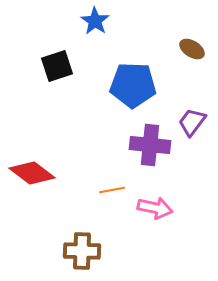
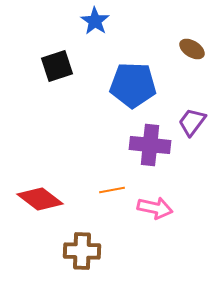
red diamond: moved 8 px right, 26 px down
